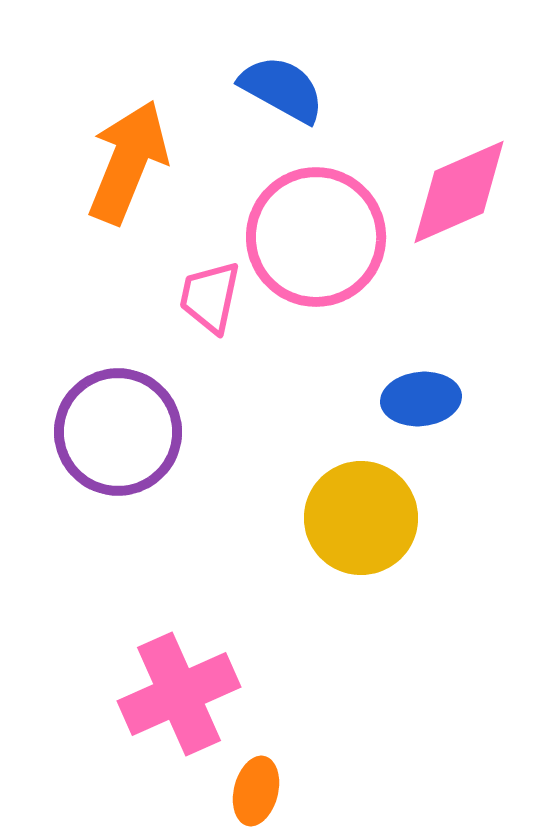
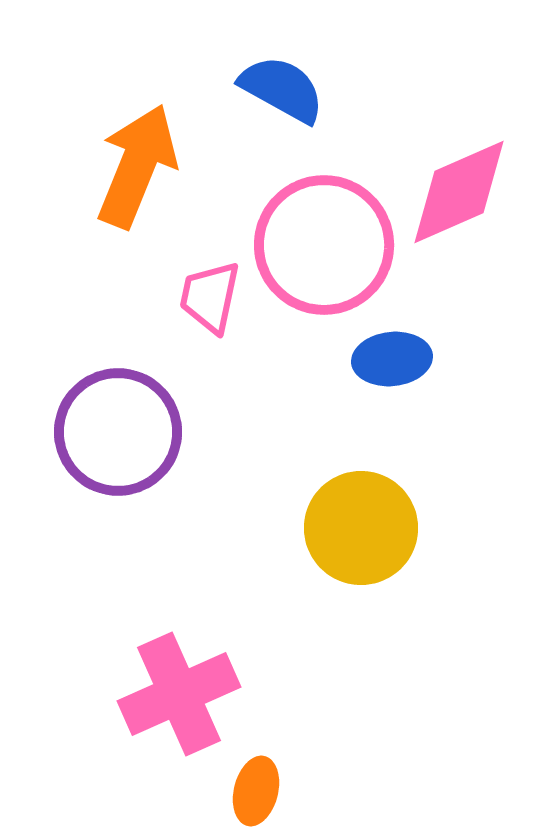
orange arrow: moved 9 px right, 4 px down
pink circle: moved 8 px right, 8 px down
blue ellipse: moved 29 px left, 40 px up
yellow circle: moved 10 px down
